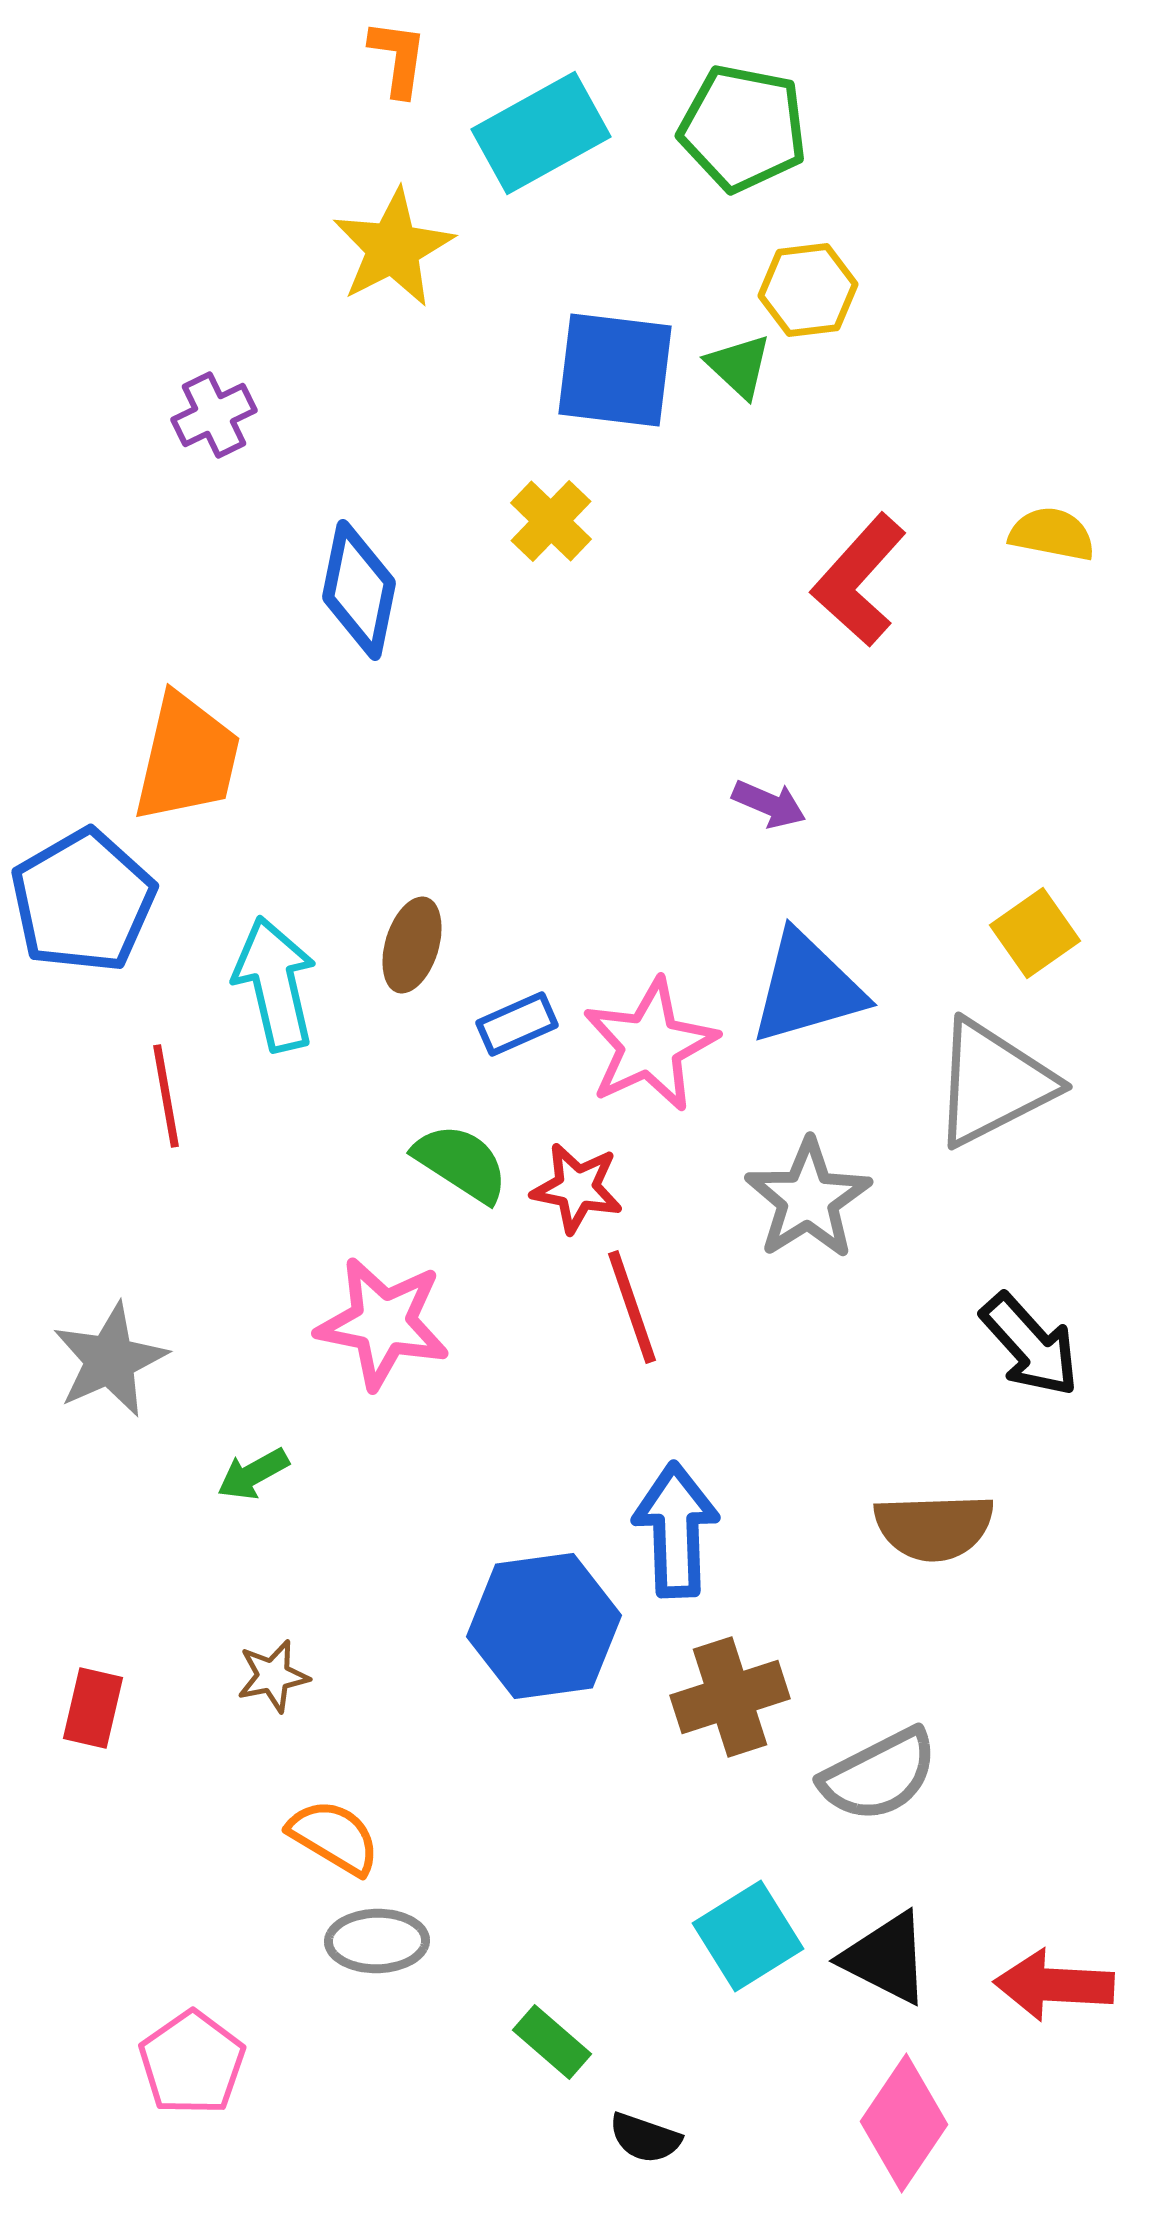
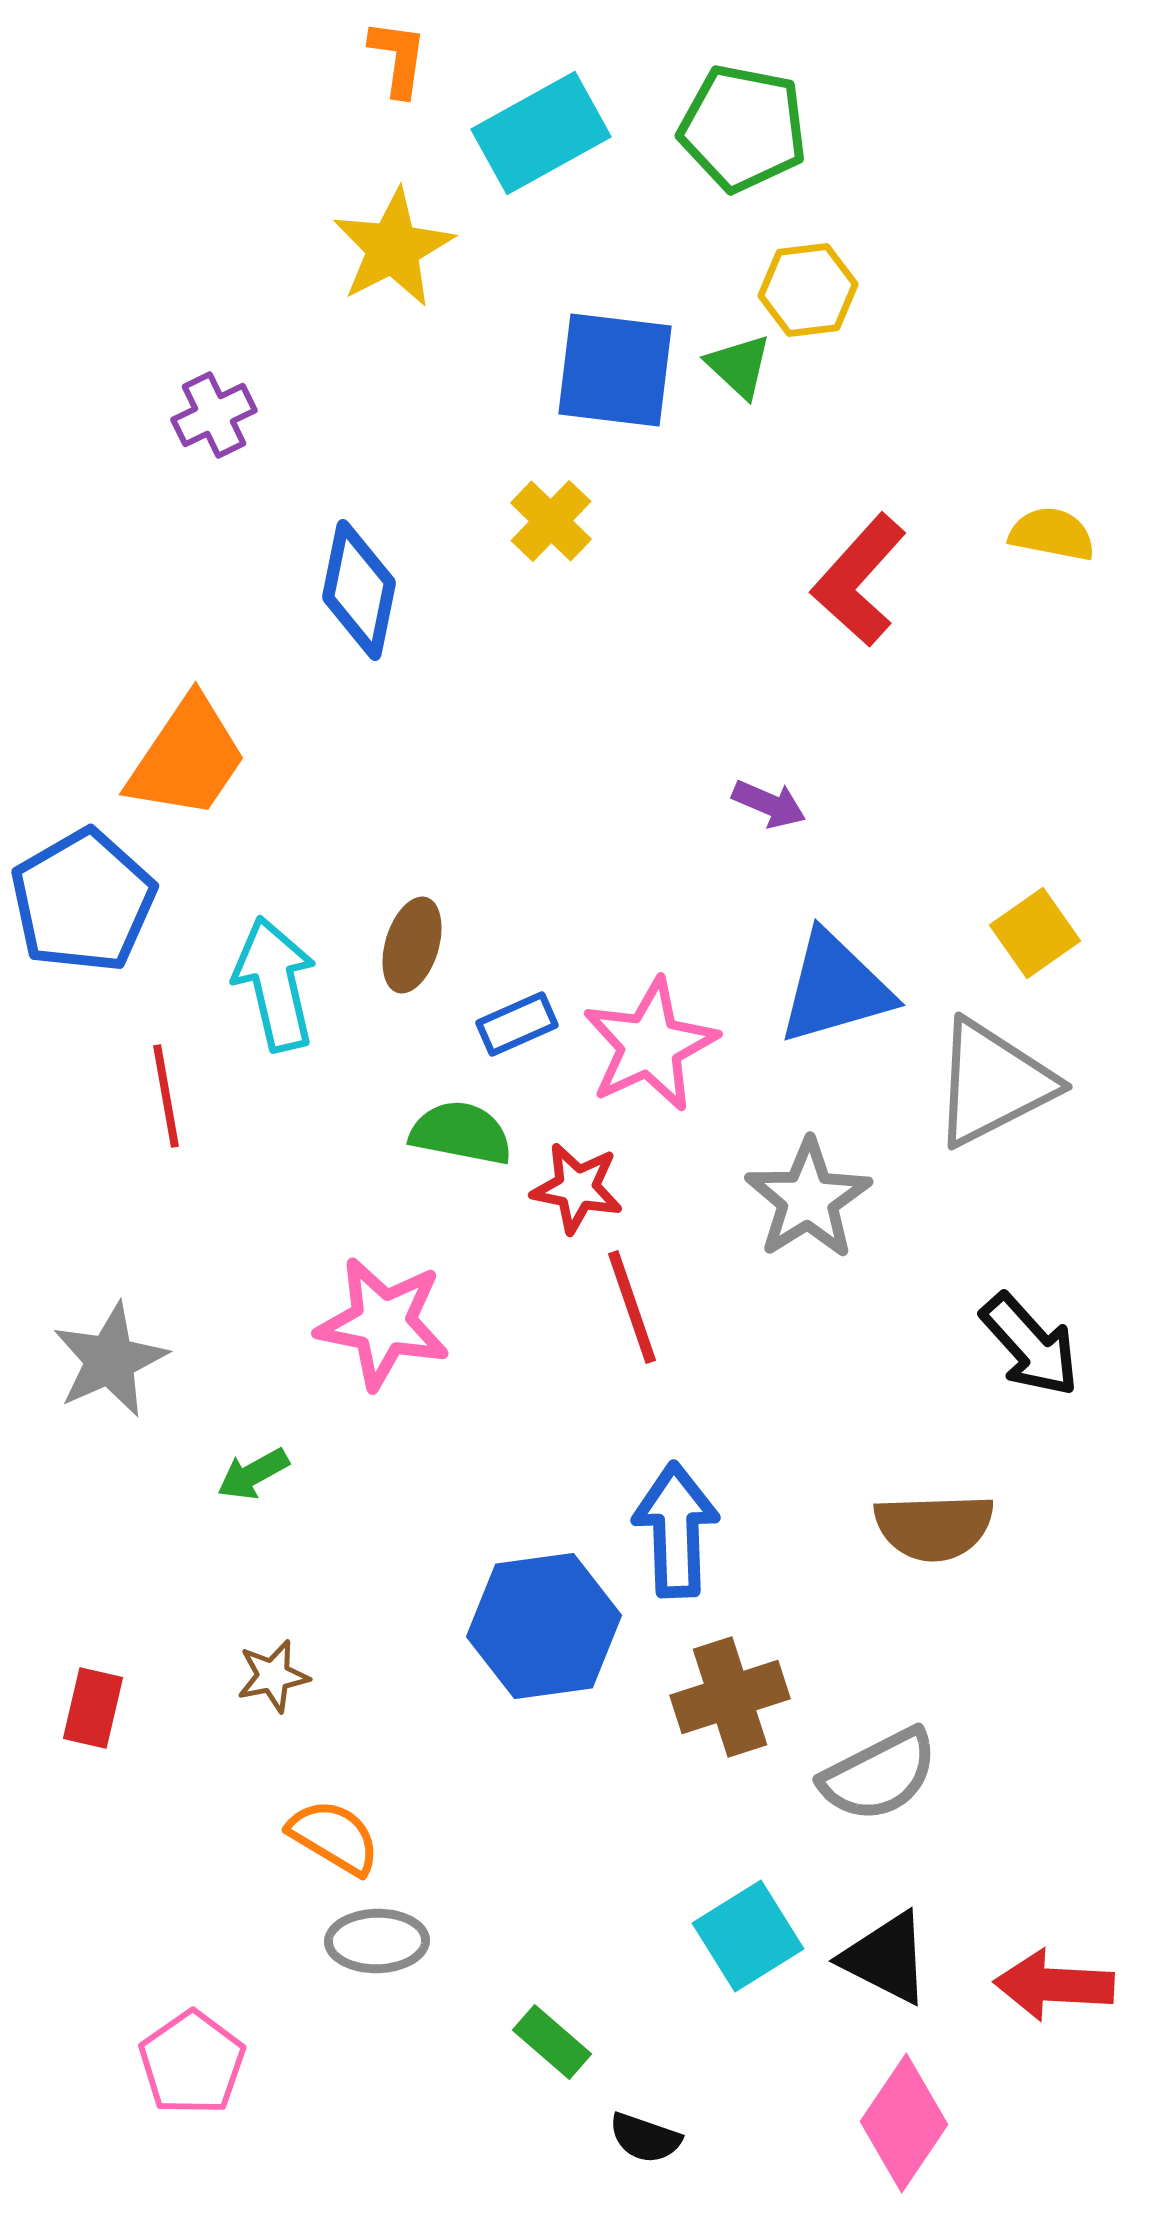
orange trapezoid at (187, 758): rotated 21 degrees clockwise
blue triangle at (807, 988): moved 28 px right
green semicircle at (461, 1163): moved 30 px up; rotated 22 degrees counterclockwise
